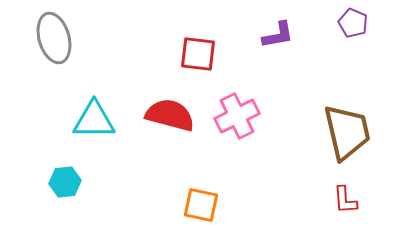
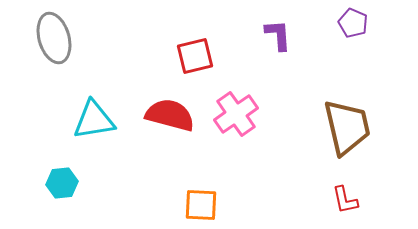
purple L-shape: rotated 84 degrees counterclockwise
red square: moved 3 px left, 2 px down; rotated 21 degrees counterclockwise
pink cross: moved 1 px left, 2 px up; rotated 9 degrees counterclockwise
cyan triangle: rotated 9 degrees counterclockwise
brown trapezoid: moved 5 px up
cyan hexagon: moved 3 px left, 1 px down
red L-shape: rotated 8 degrees counterclockwise
orange square: rotated 9 degrees counterclockwise
